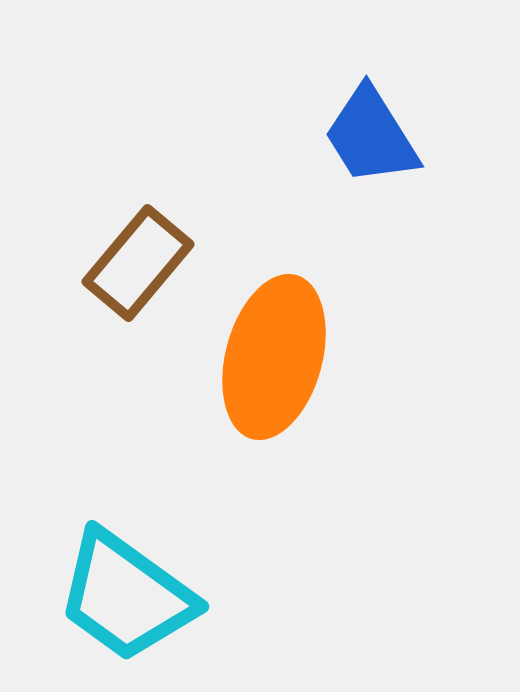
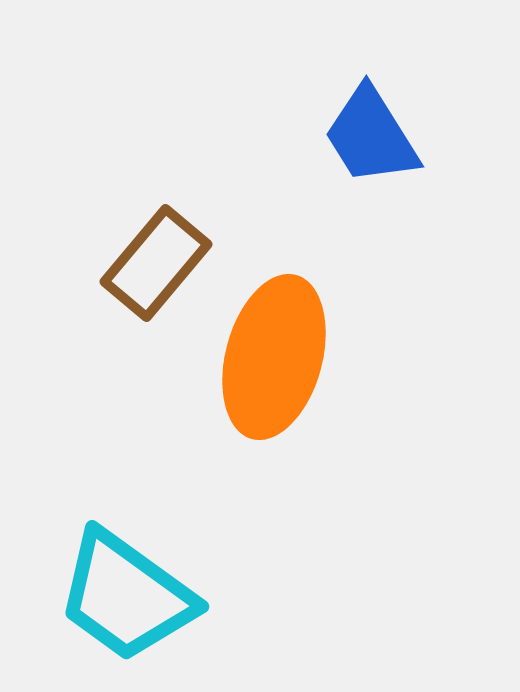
brown rectangle: moved 18 px right
